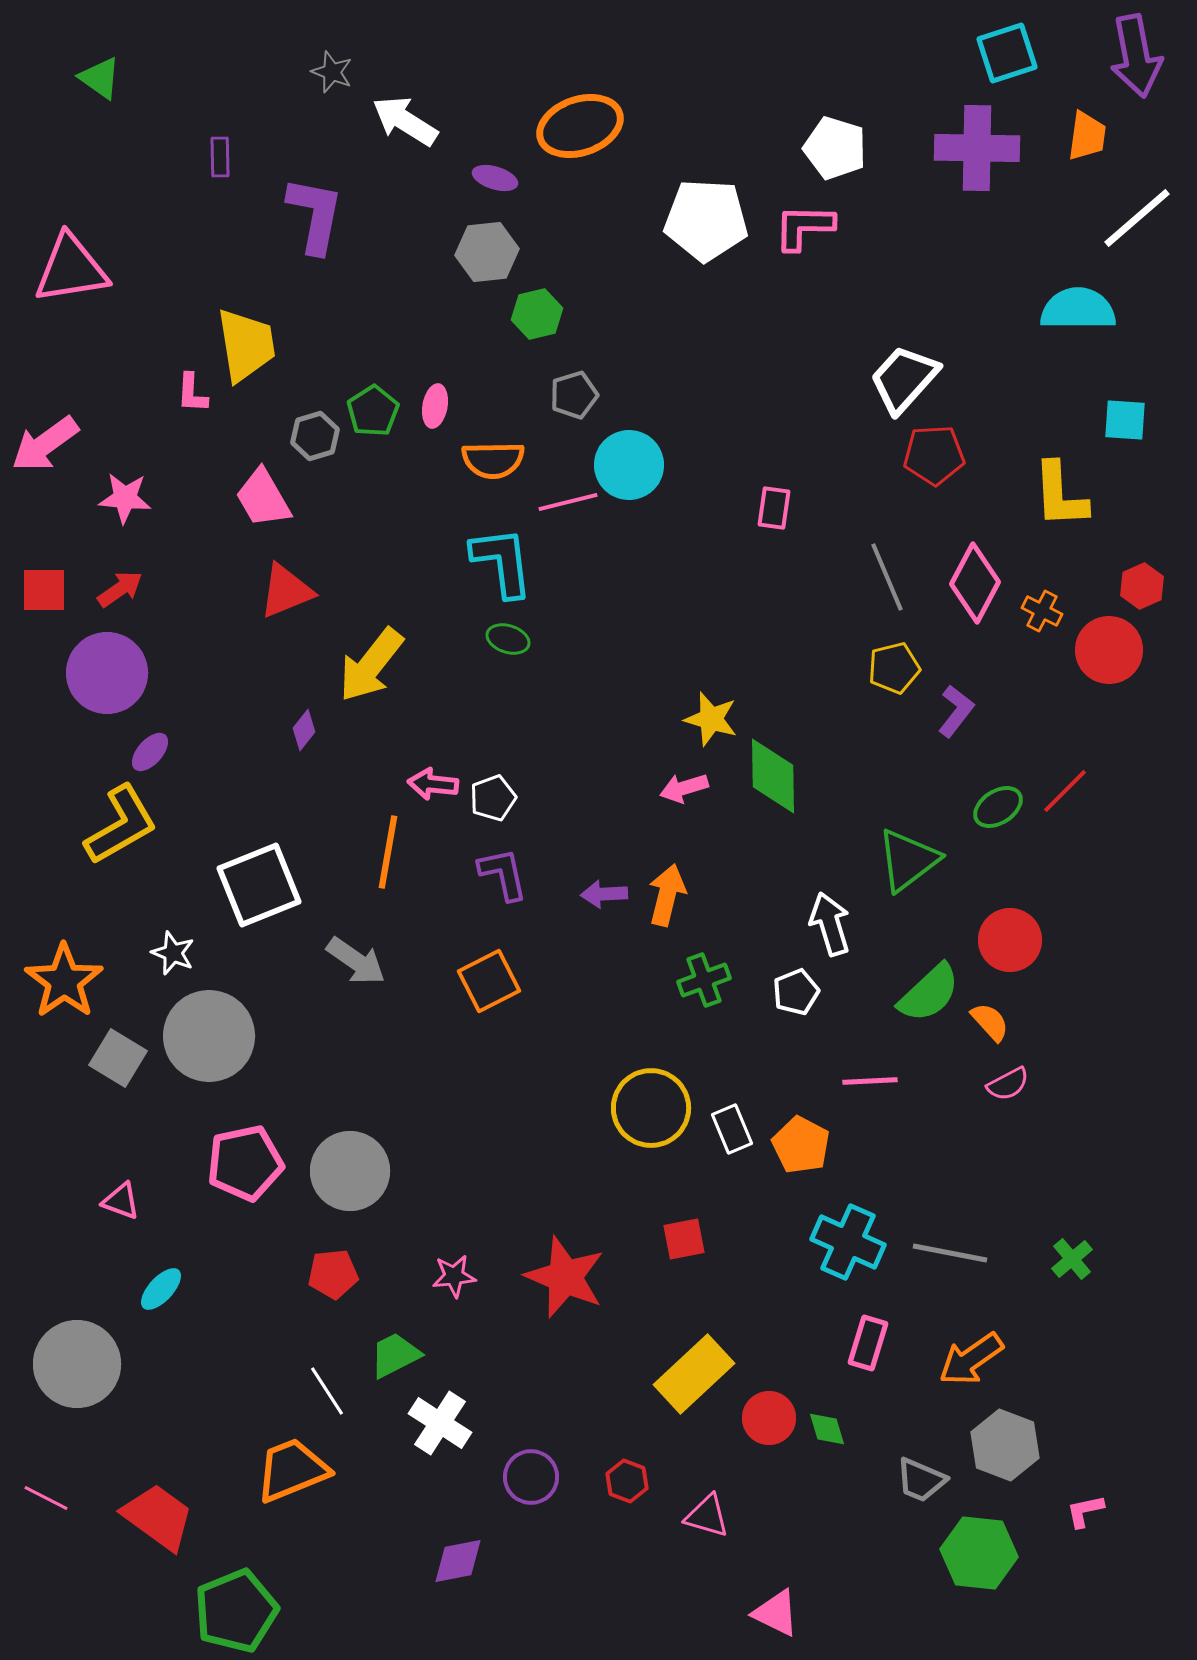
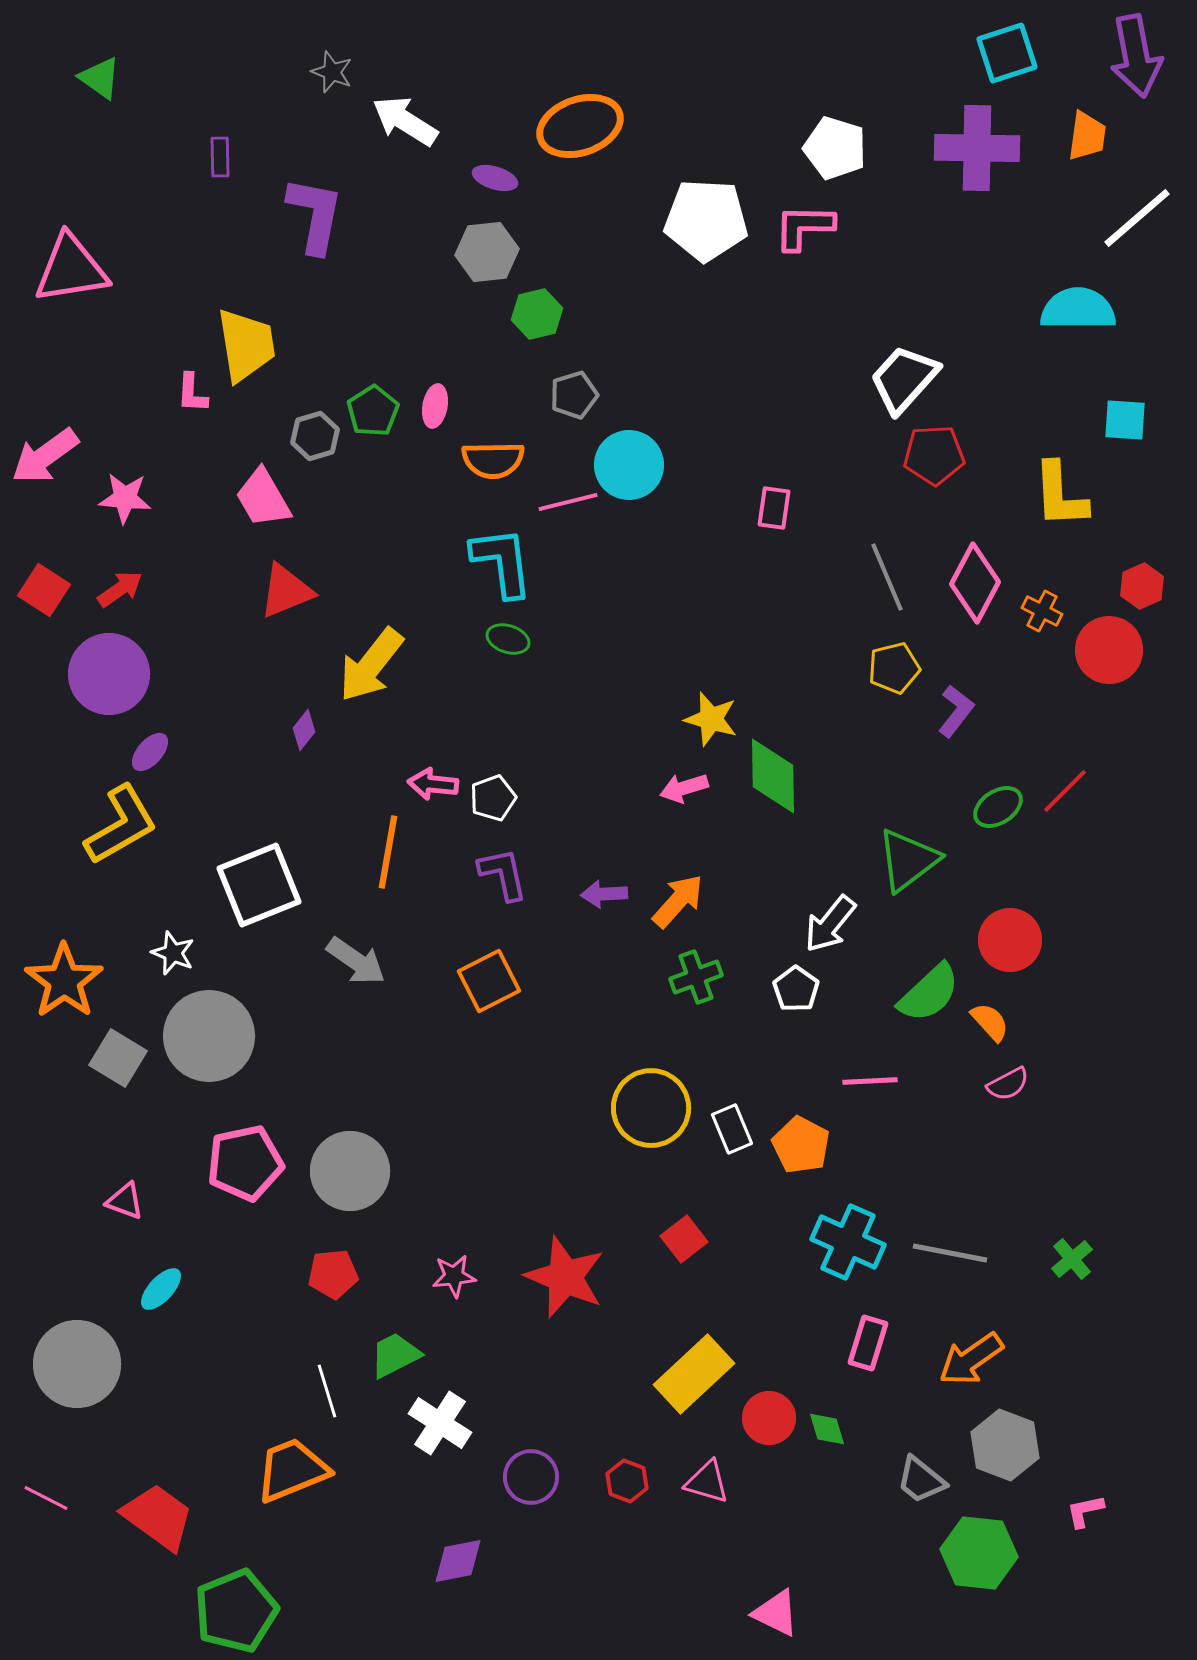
pink arrow at (45, 444): moved 12 px down
red square at (44, 590): rotated 33 degrees clockwise
purple circle at (107, 673): moved 2 px right, 1 px down
orange arrow at (667, 895): moved 11 px right, 6 px down; rotated 28 degrees clockwise
white arrow at (830, 924): rotated 124 degrees counterclockwise
green cross at (704, 980): moved 8 px left, 3 px up
white pentagon at (796, 992): moved 3 px up; rotated 15 degrees counterclockwise
pink triangle at (121, 1201): moved 4 px right
red square at (684, 1239): rotated 27 degrees counterclockwise
white line at (327, 1391): rotated 16 degrees clockwise
gray trapezoid at (921, 1480): rotated 16 degrees clockwise
pink triangle at (707, 1516): moved 34 px up
